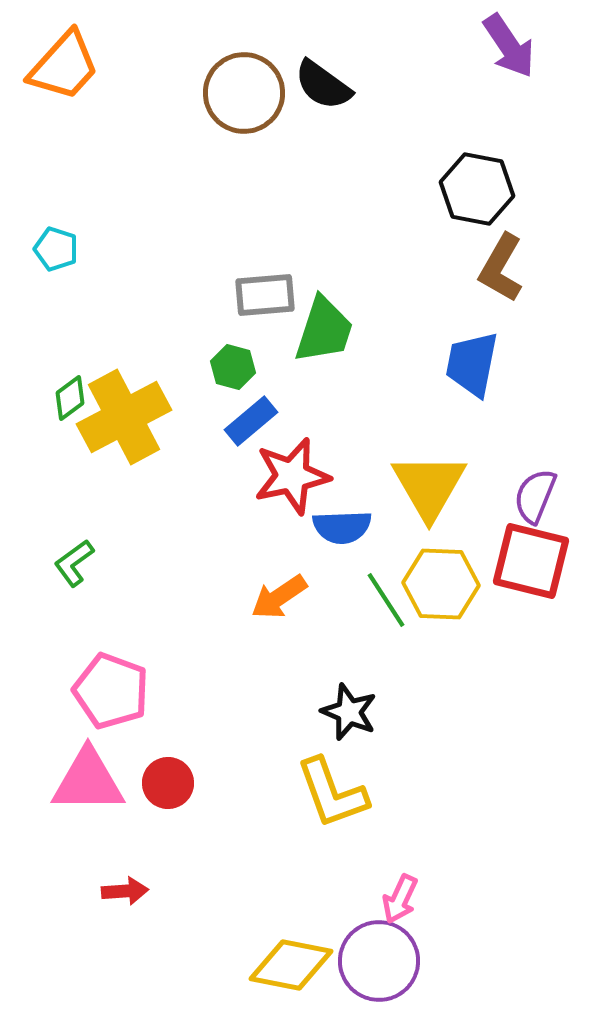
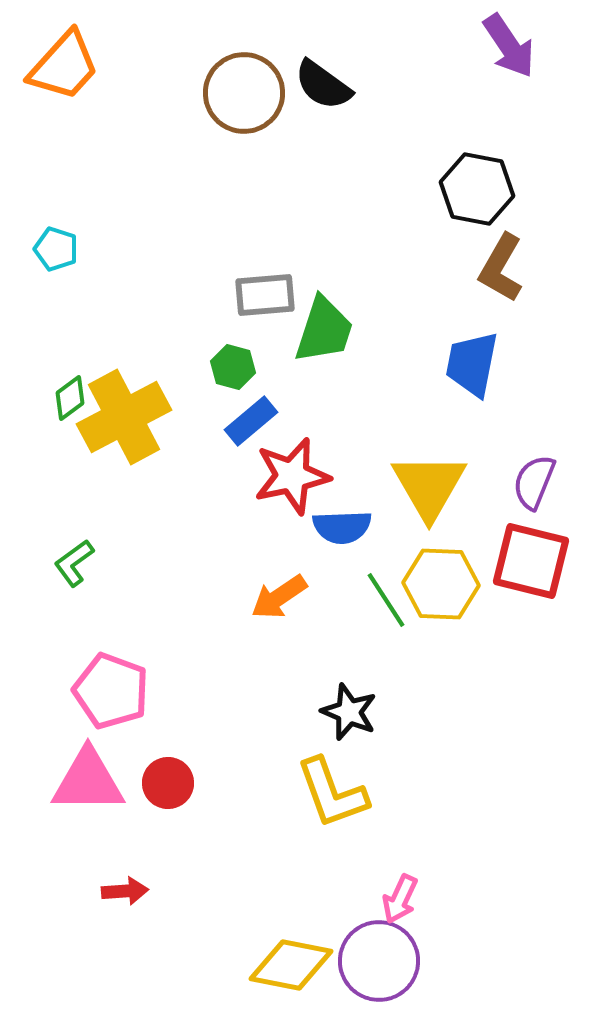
purple semicircle: moved 1 px left, 14 px up
